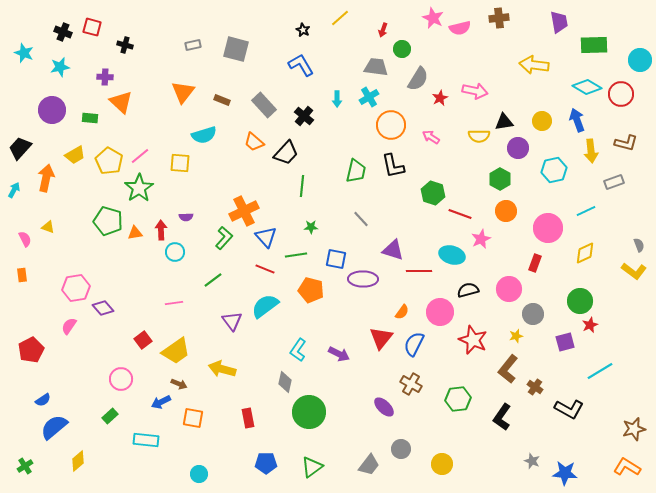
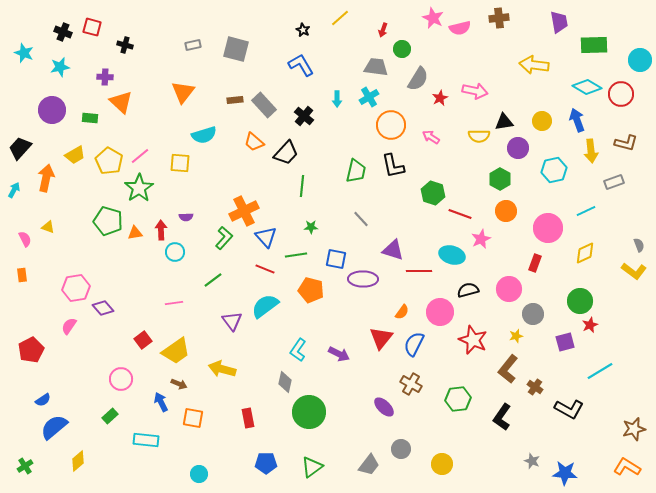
brown rectangle at (222, 100): moved 13 px right; rotated 28 degrees counterclockwise
blue arrow at (161, 402): rotated 90 degrees clockwise
